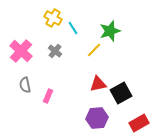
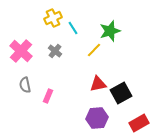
yellow cross: rotated 36 degrees clockwise
